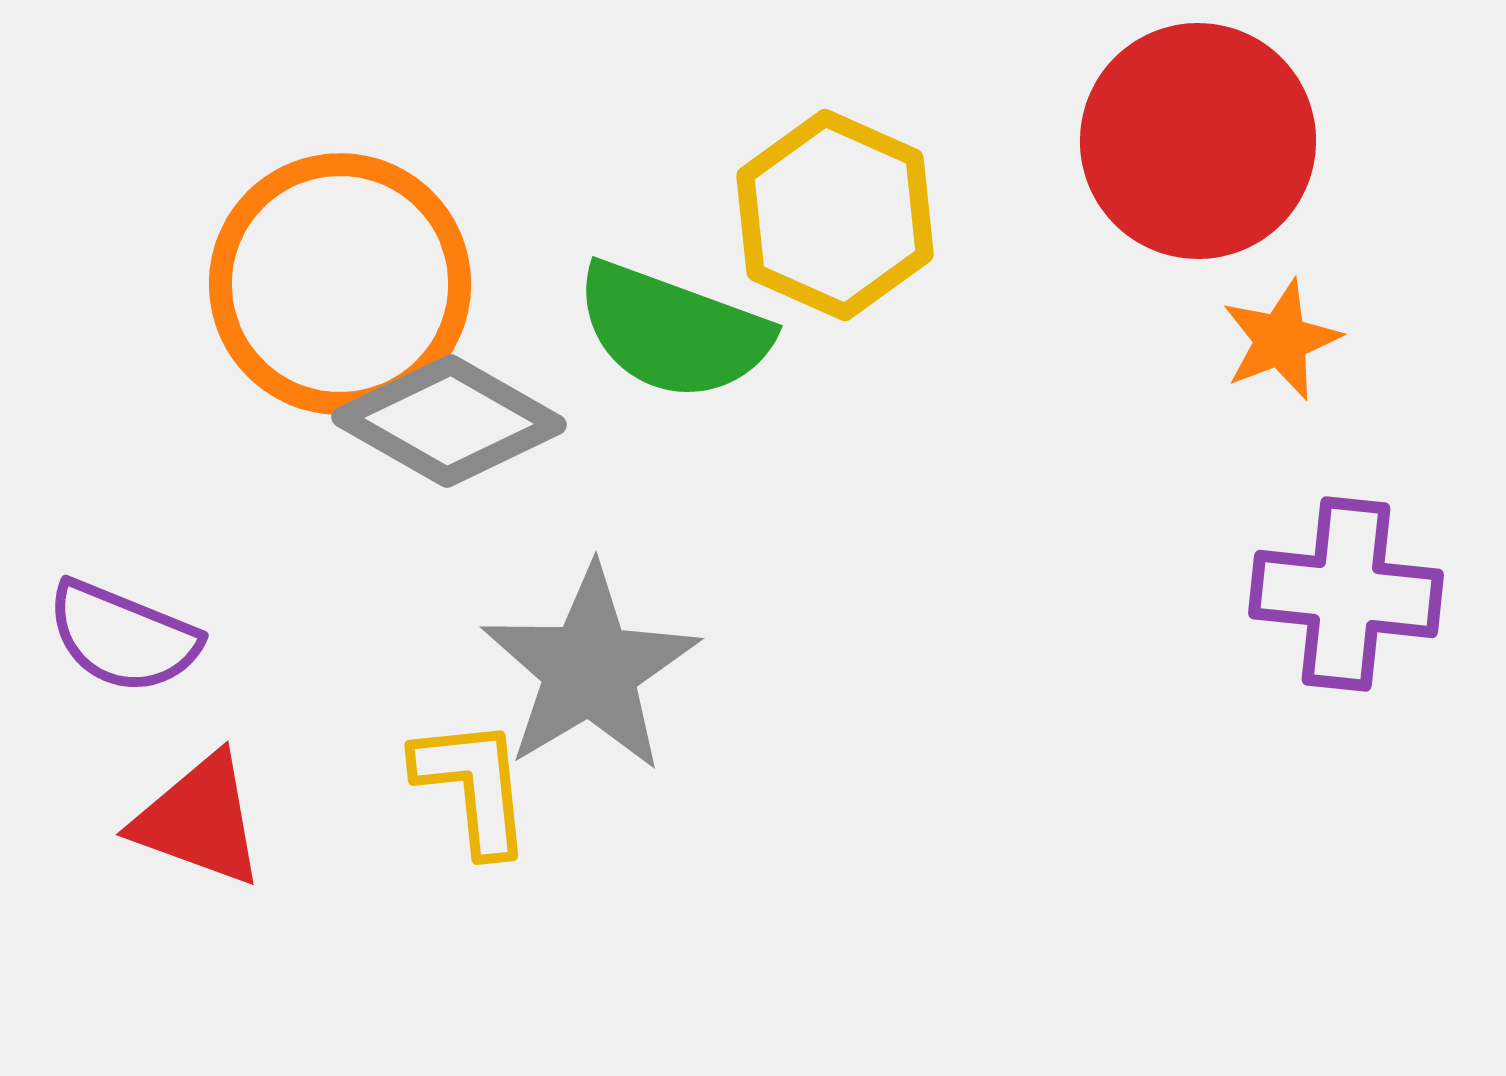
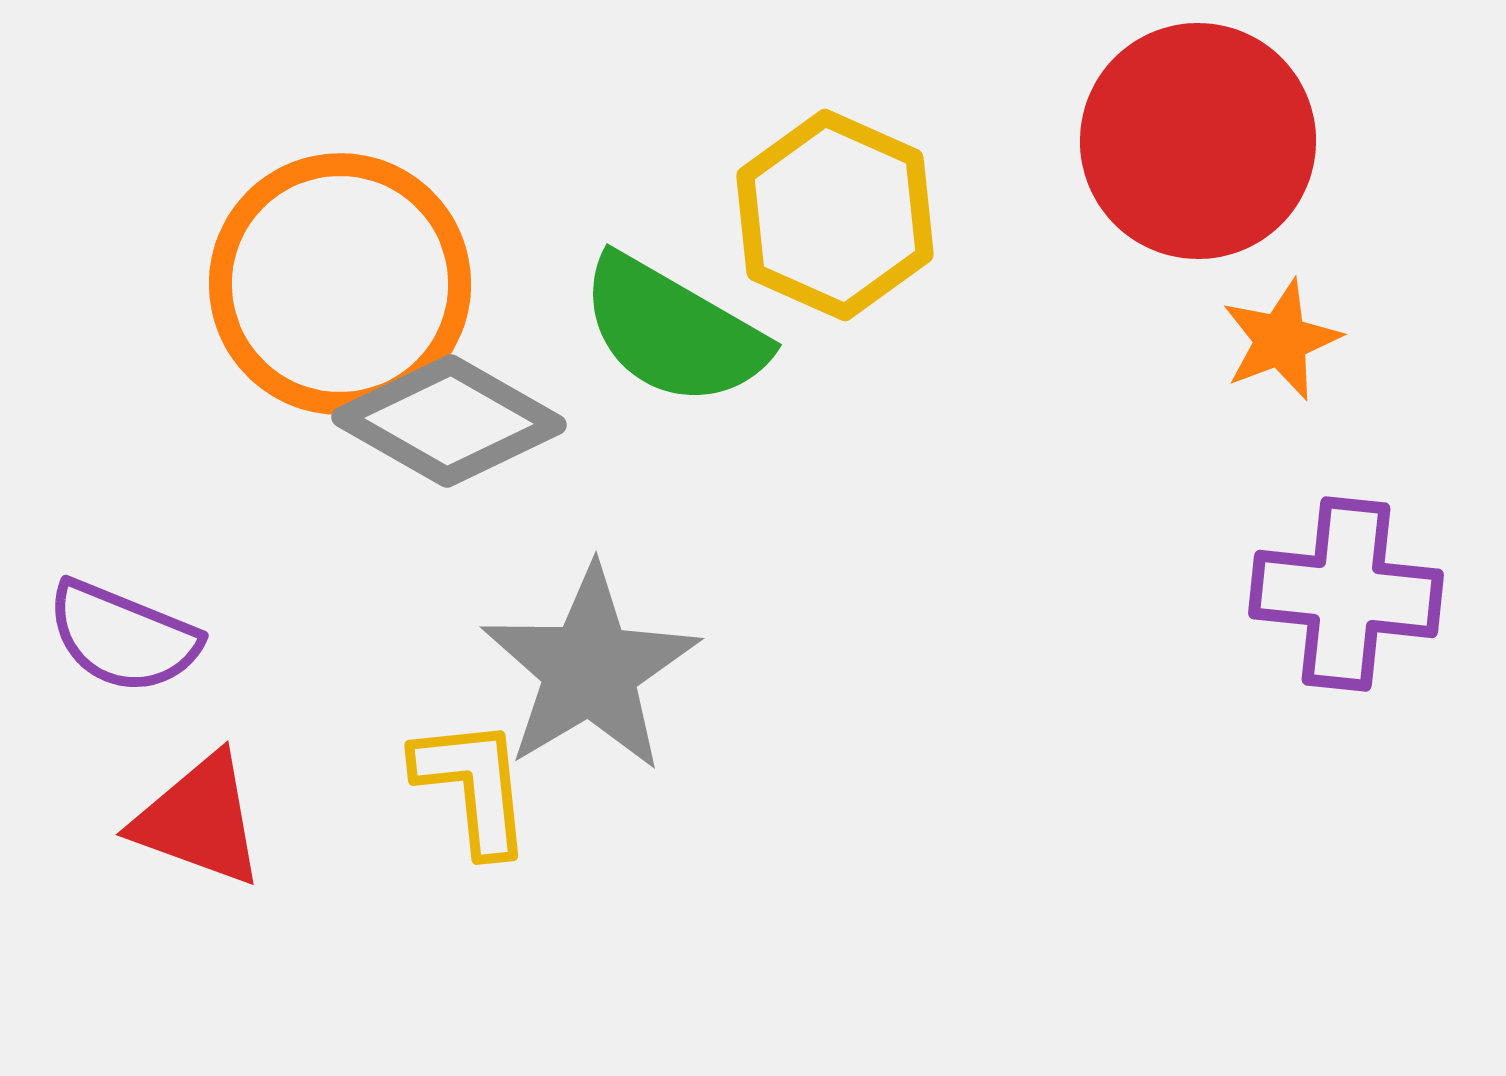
green semicircle: rotated 10 degrees clockwise
